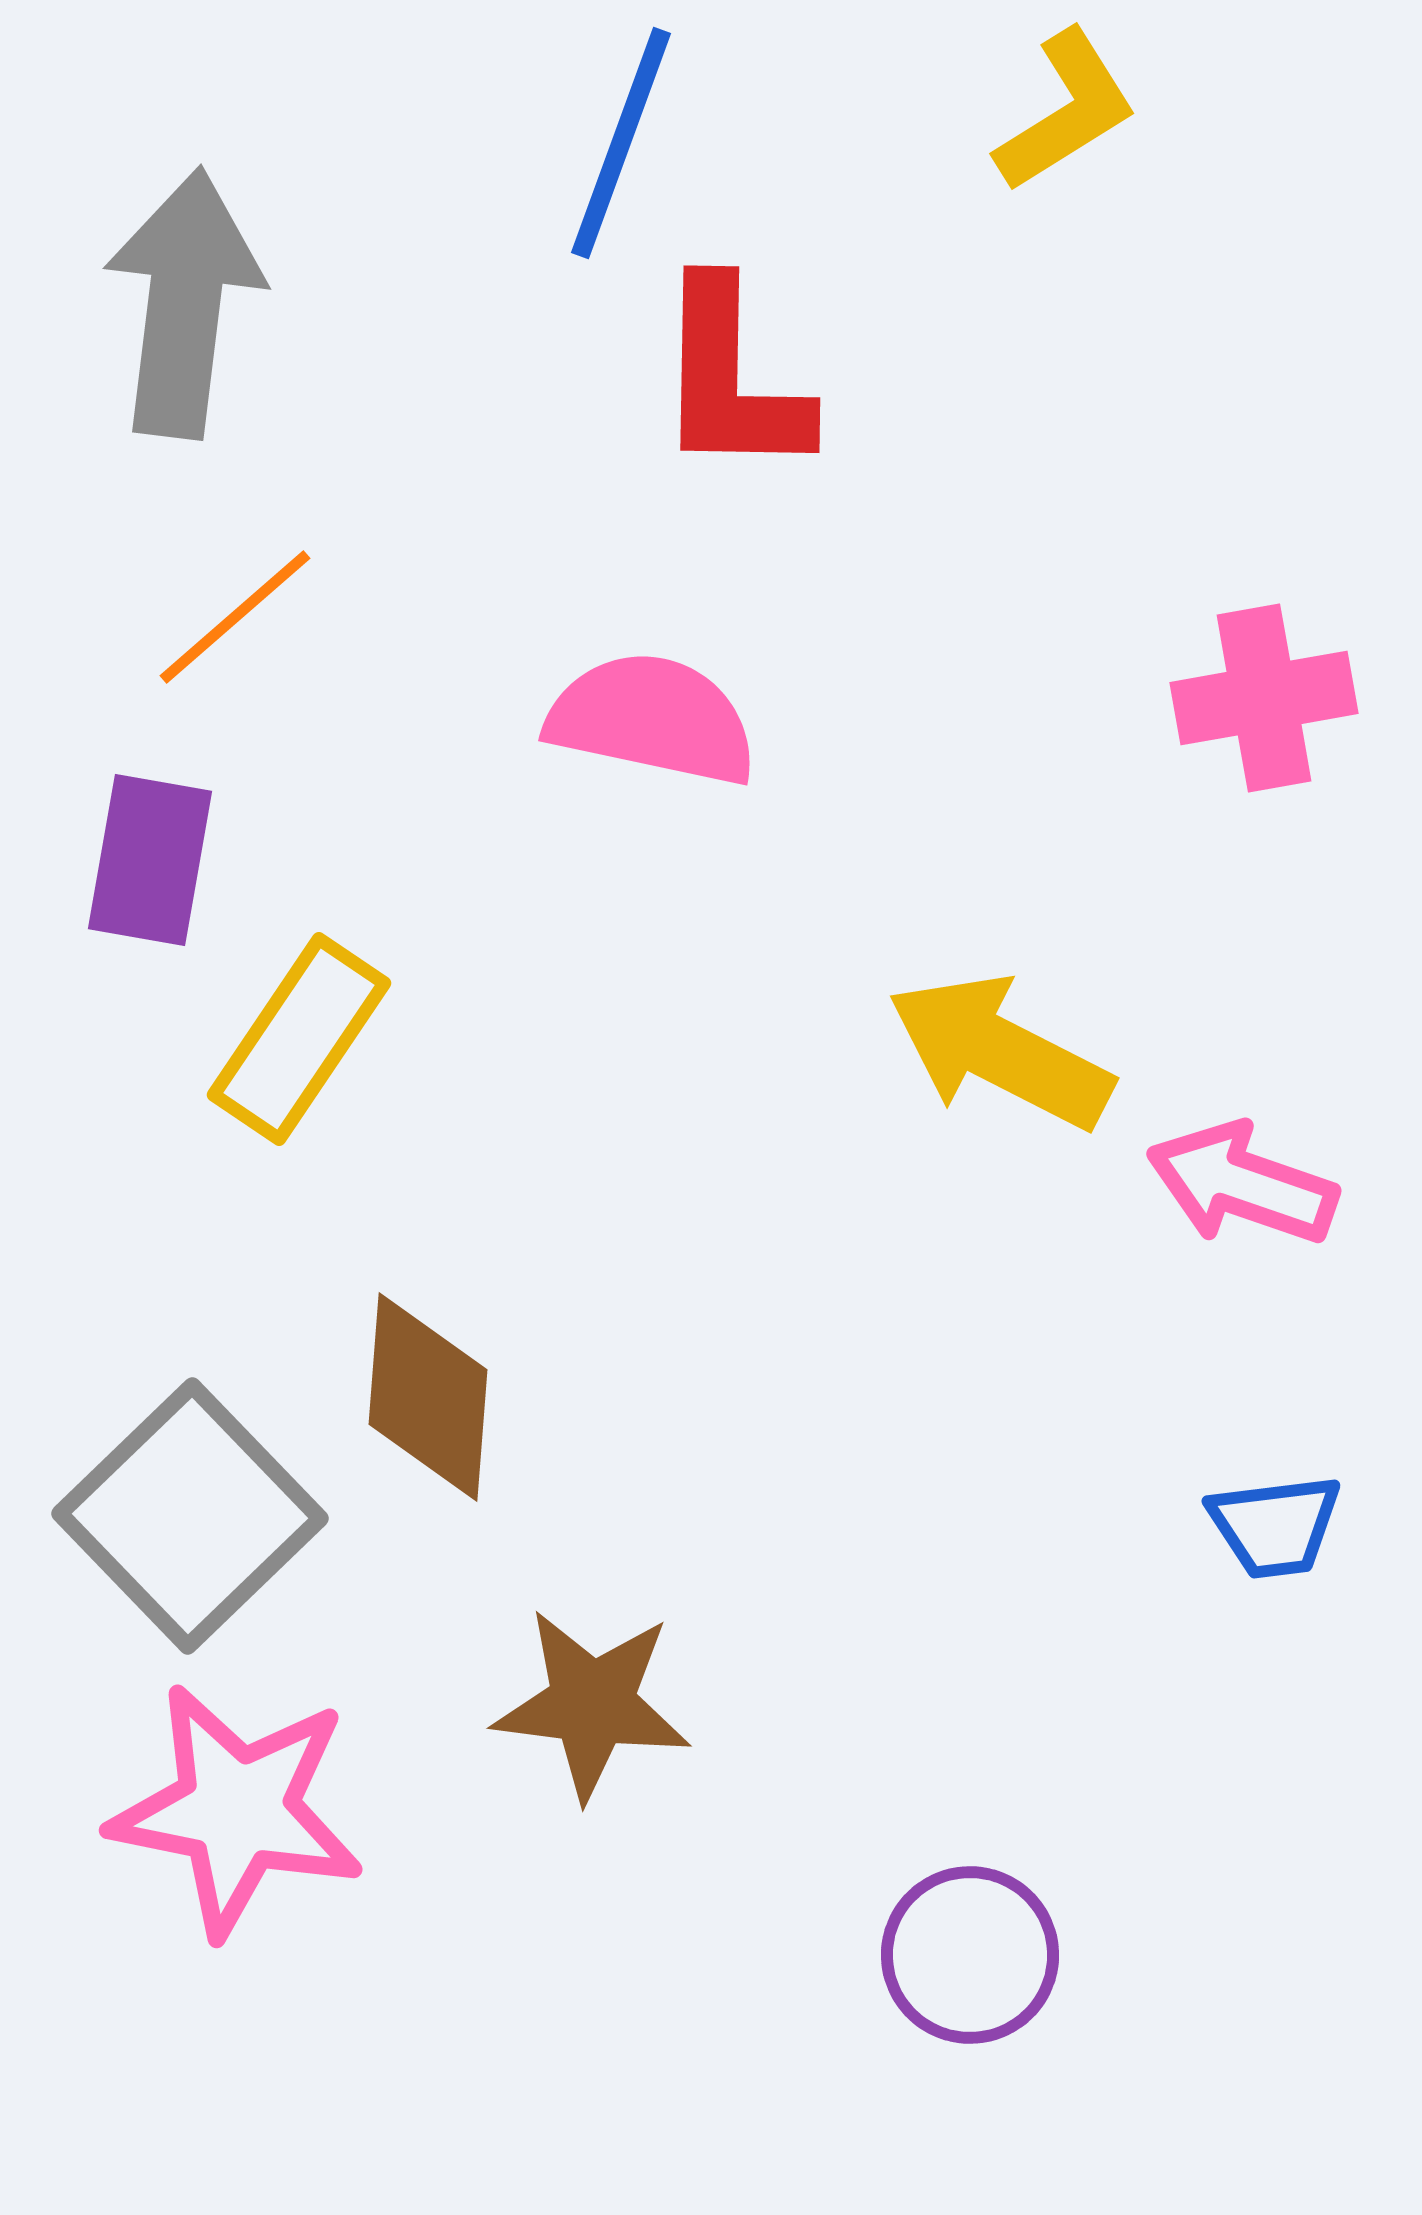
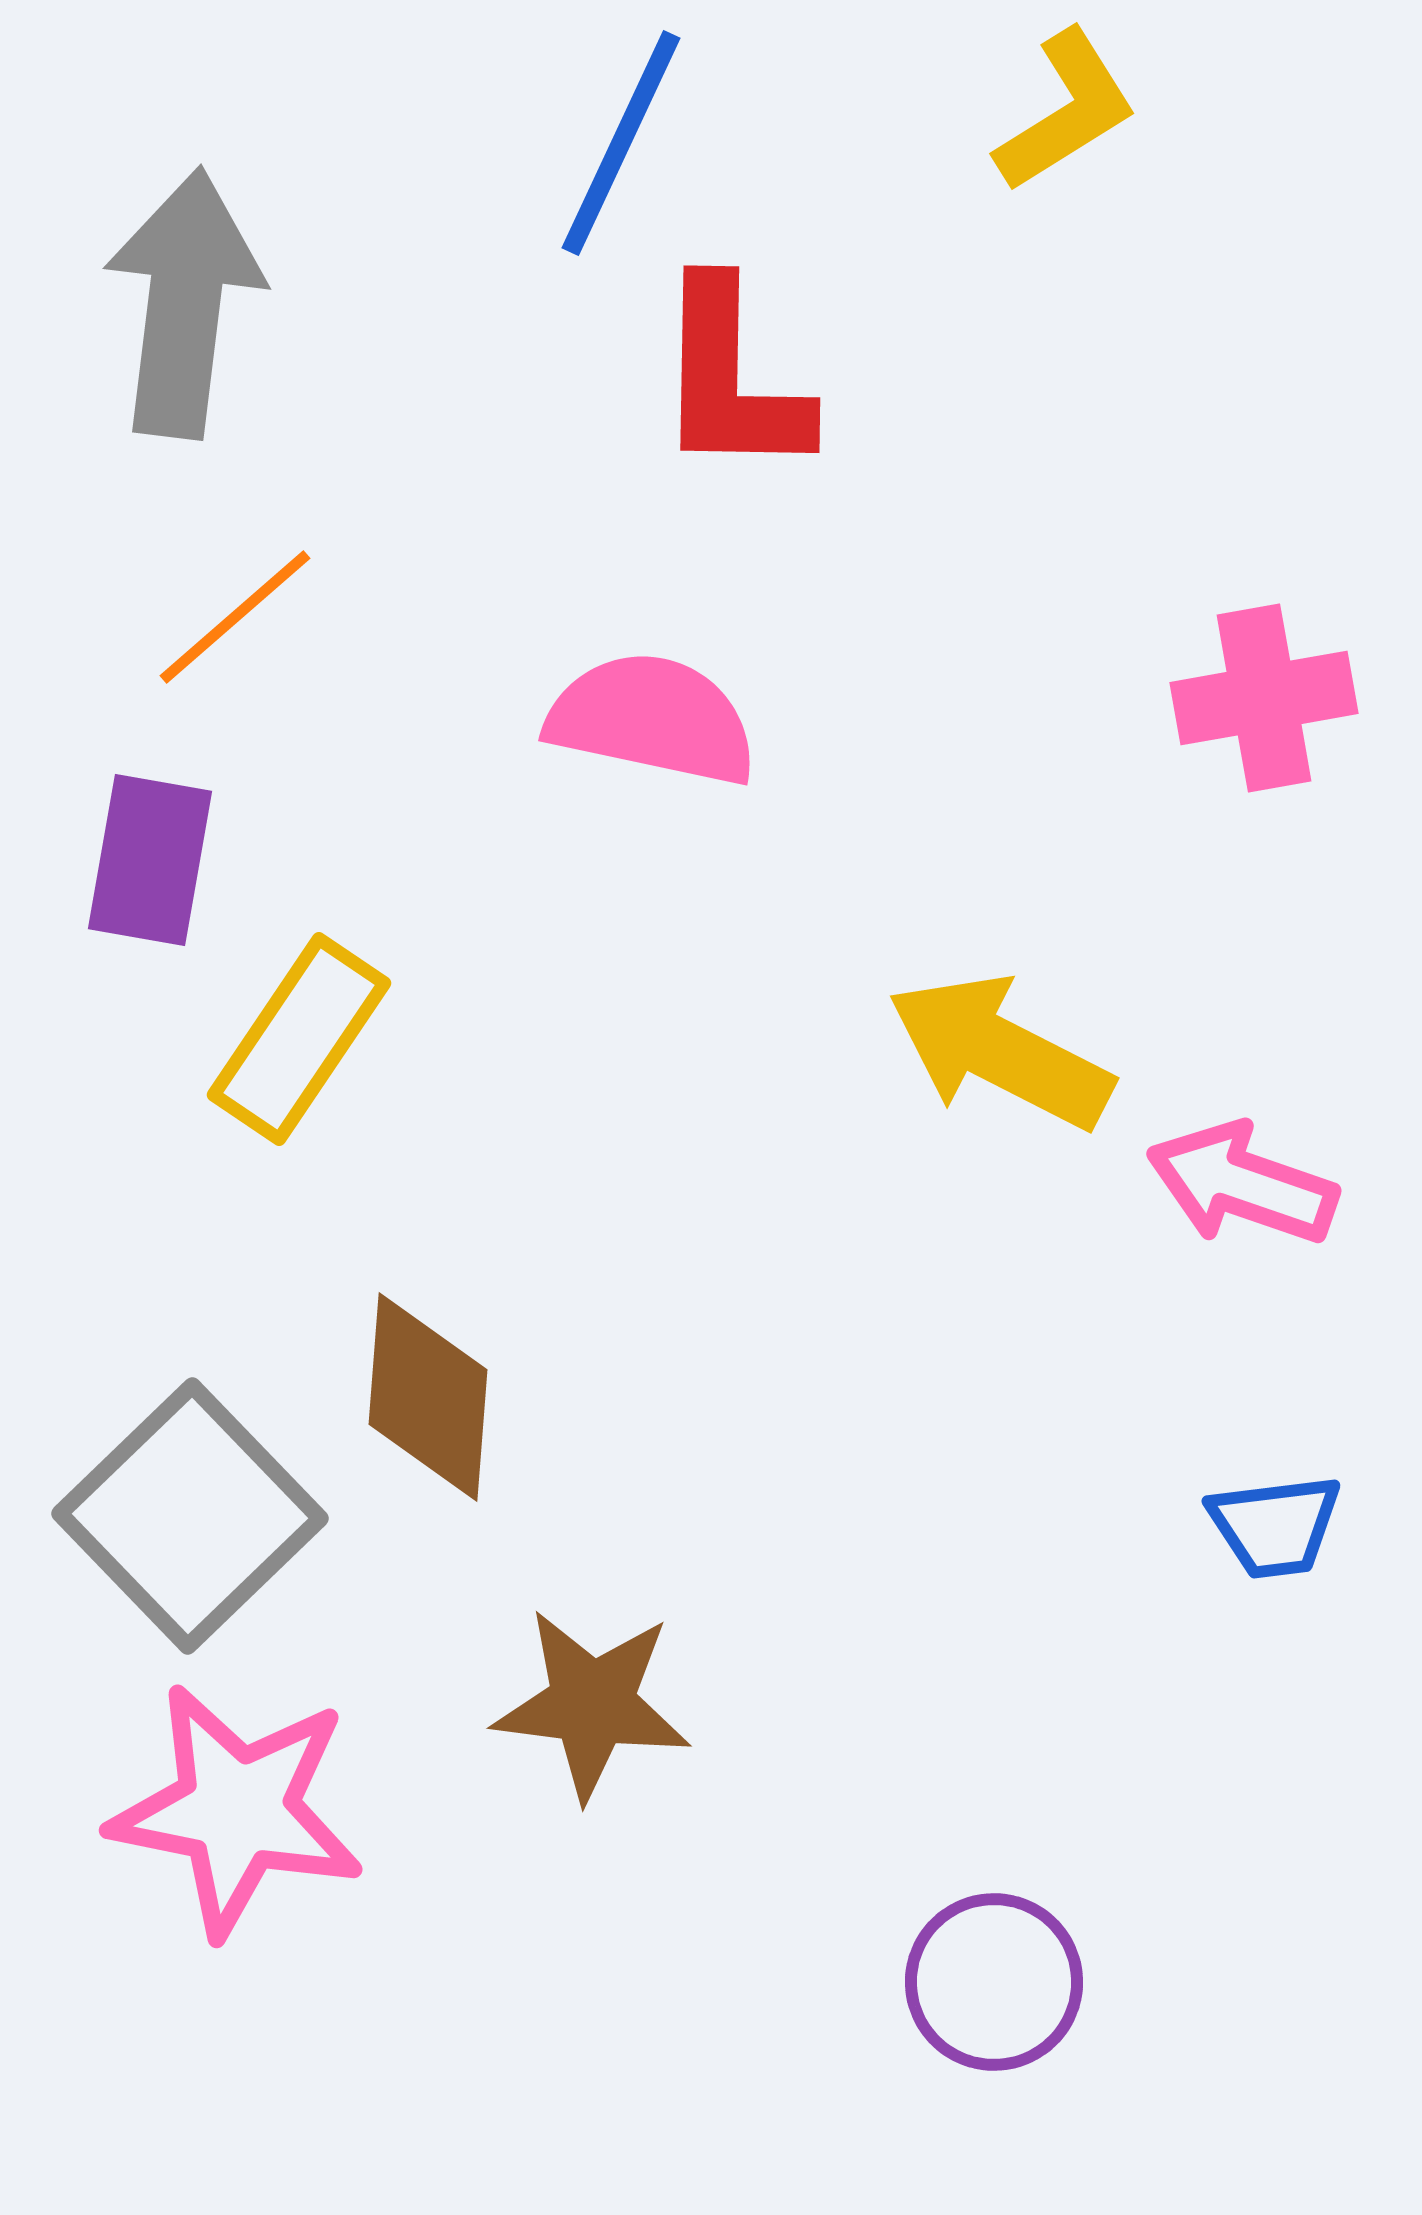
blue line: rotated 5 degrees clockwise
purple circle: moved 24 px right, 27 px down
